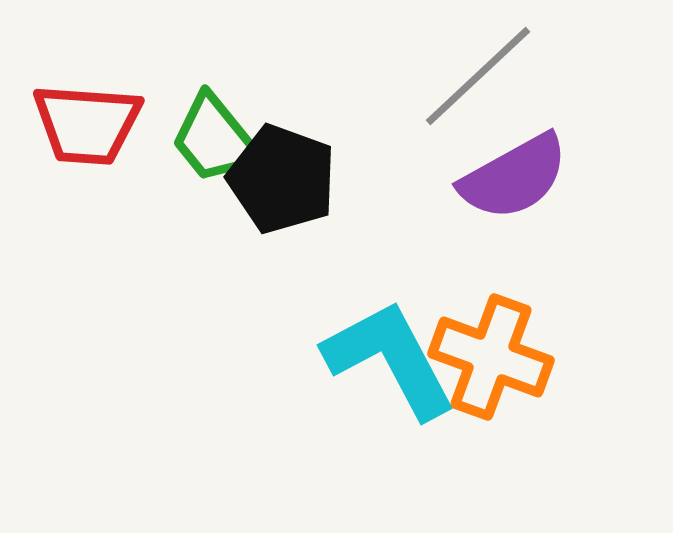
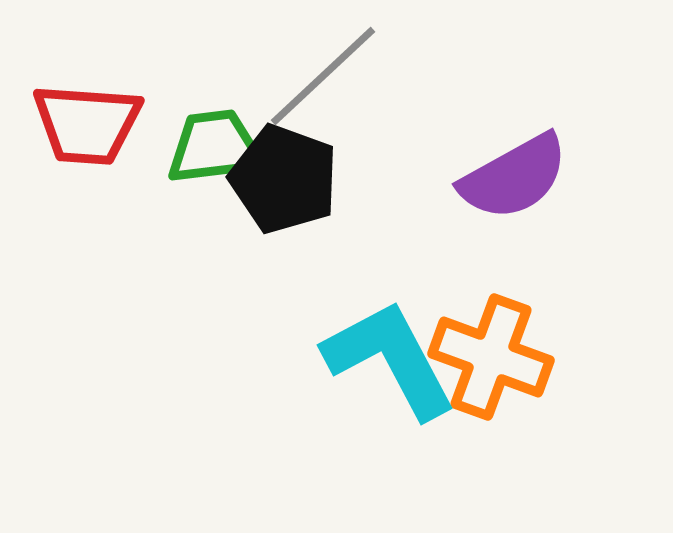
gray line: moved 155 px left
green trapezoid: moved 8 px down; rotated 122 degrees clockwise
black pentagon: moved 2 px right
